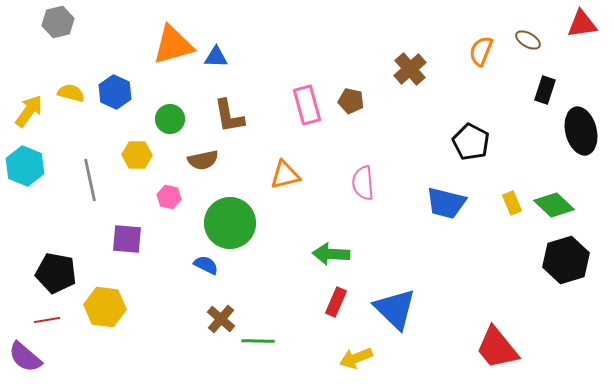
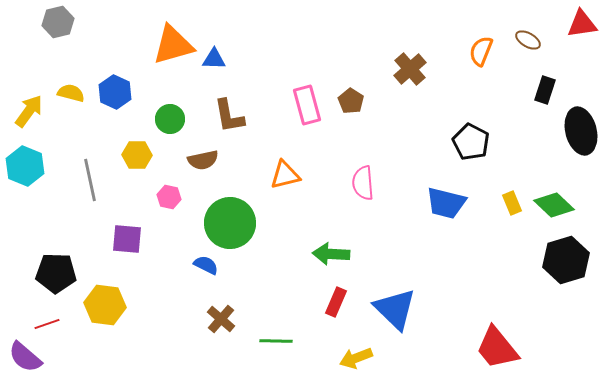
blue triangle at (216, 57): moved 2 px left, 2 px down
brown pentagon at (351, 101): rotated 20 degrees clockwise
black pentagon at (56, 273): rotated 9 degrees counterclockwise
yellow hexagon at (105, 307): moved 2 px up
red line at (47, 320): moved 4 px down; rotated 10 degrees counterclockwise
green line at (258, 341): moved 18 px right
